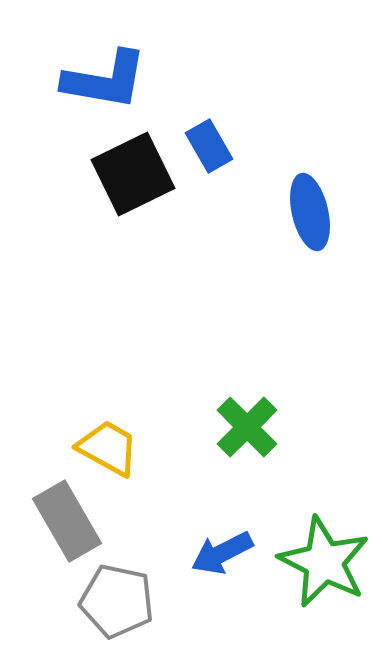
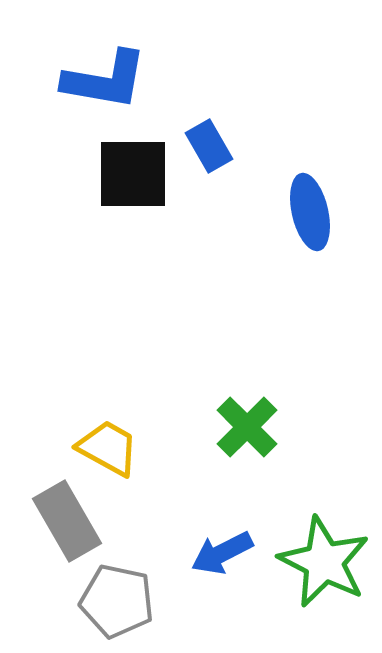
black square: rotated 26 degrees clockwise
